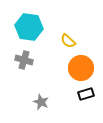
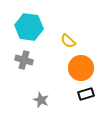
gray star: moved 2 px up
